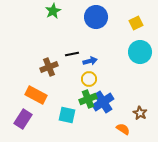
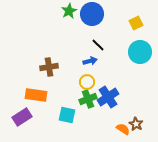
green star: moved 16 px right
blue circle: moved 4 px left, 3 px up
black line: moved 26 px right, 9 px up; rotated 56 degrees clockwise
brown cross: rotated 12 degrees clockwise
yellow circle: moved 2 px left, 3 px down
orange rectangle: rotated 20 degrees counterclockwise
blue cross: moved 5 px right, 5 px up
brown star: moved 4 px left, 11 px down
purple rectangle: moved 1 px left, 2 px up; rotated 24 degrees clockwise
